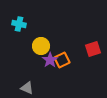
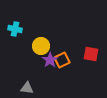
cyan cross: moved 4 px left, 5 px down
red square: moved 2 px left, 5 px down; rotated 28 degrees clockwise
gray triangle: rotated 16 degrees counterclockwise
